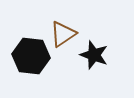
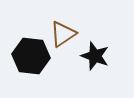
black star: moved 1 px right, 1 px down
